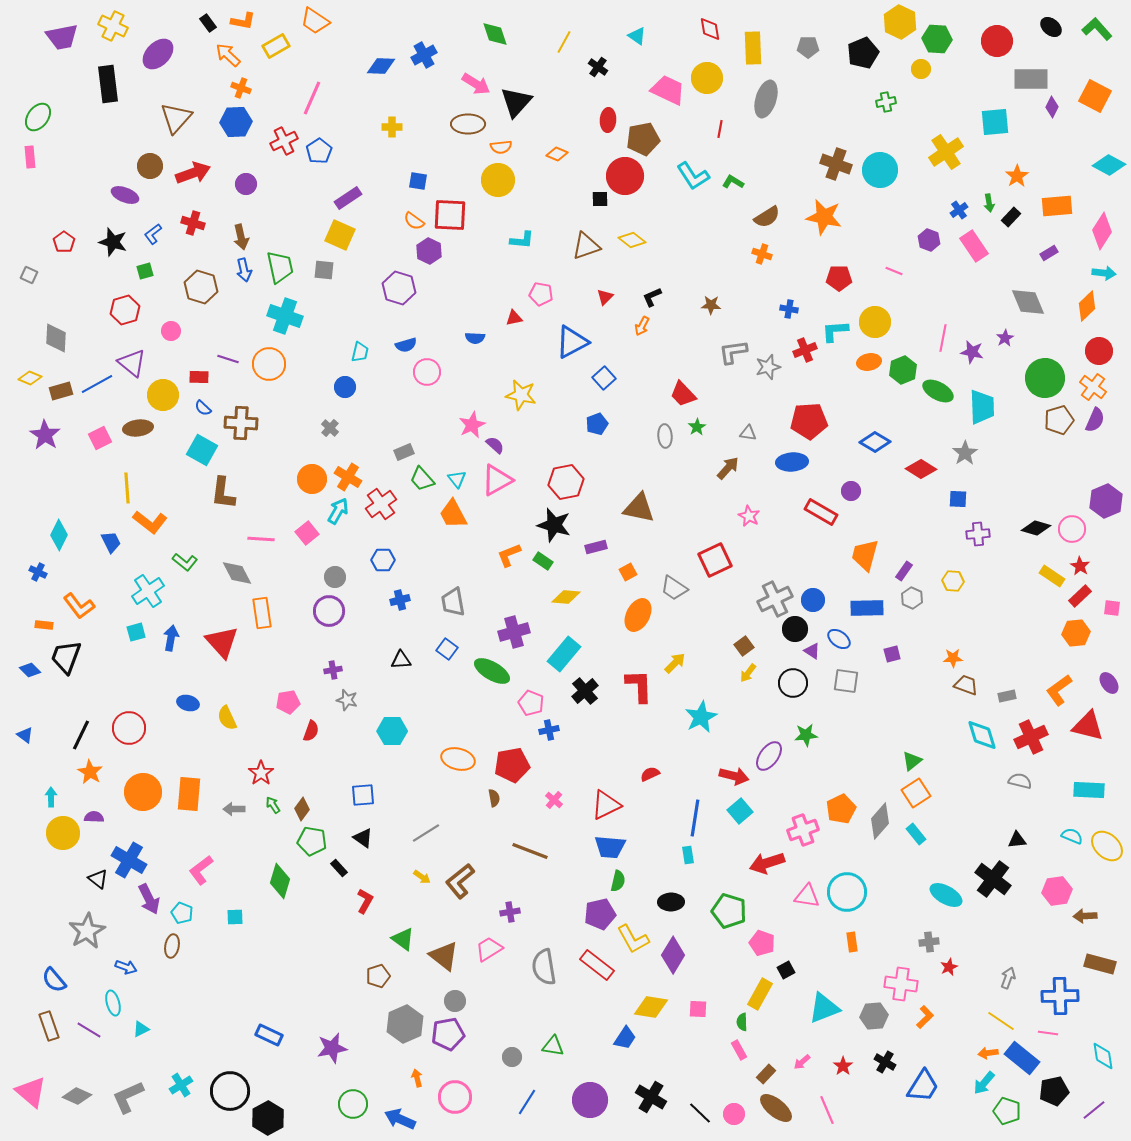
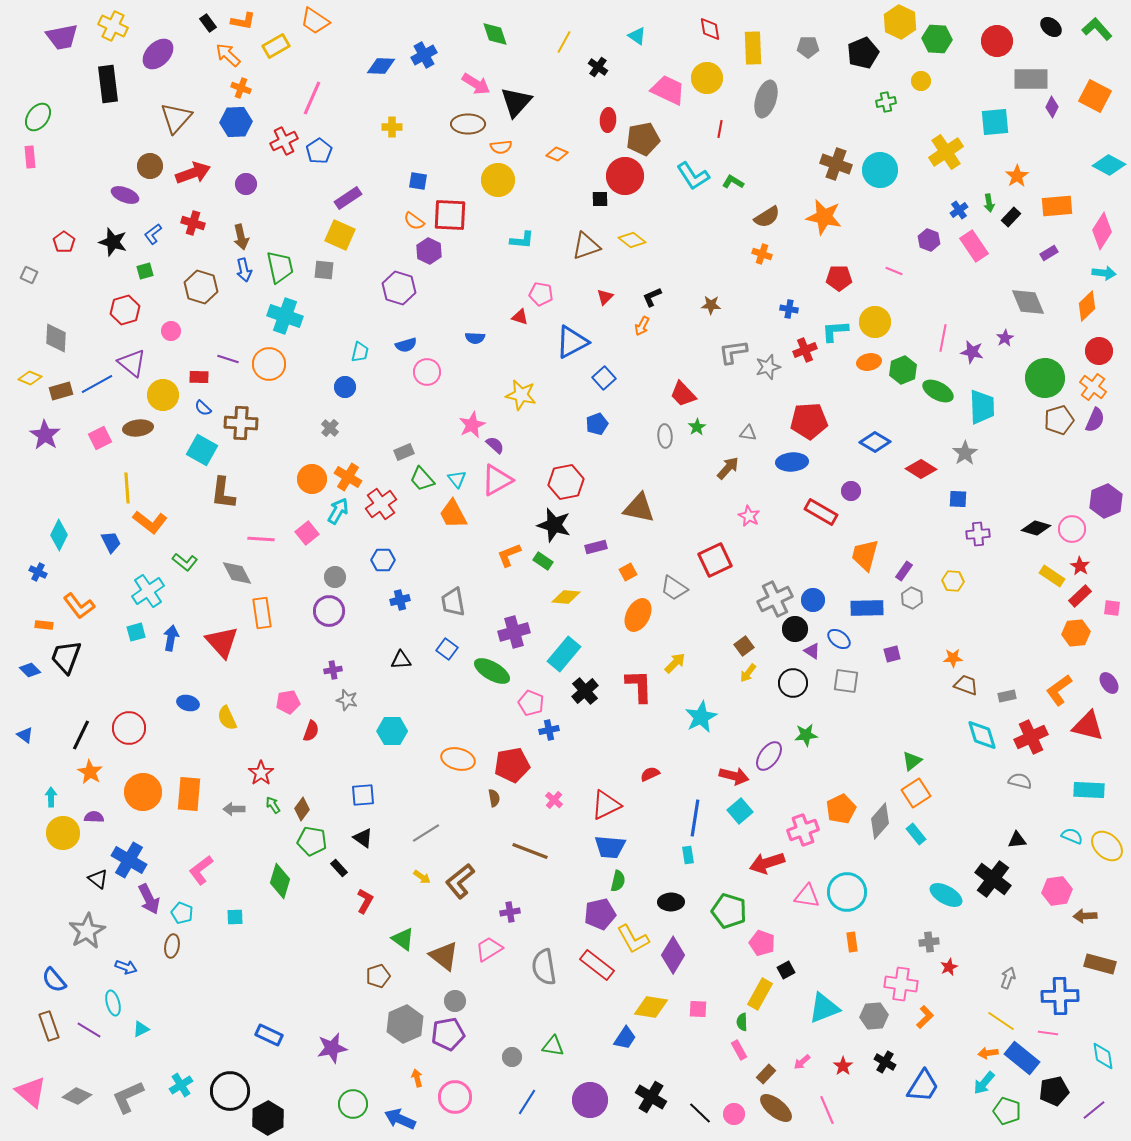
yellow circle at (921, 69): moved 12 px down
red triangle at (514, 318): moved 6 px right, 1 px up; rotated 30 degrees clockwise
